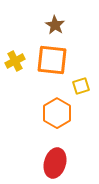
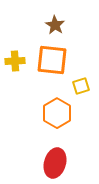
yellow cross: rotated 24 degrees clockwise
